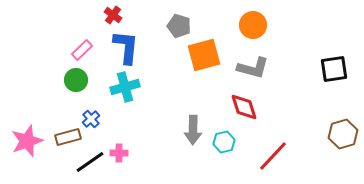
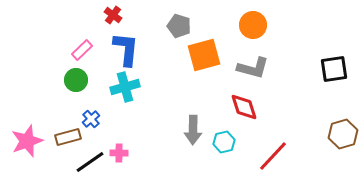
blue L-shape: moved 2 px down
